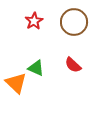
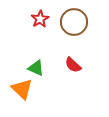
red star: moved 6 px right, 2 px up
orange triangle: moved 6 px right, 6 px down
